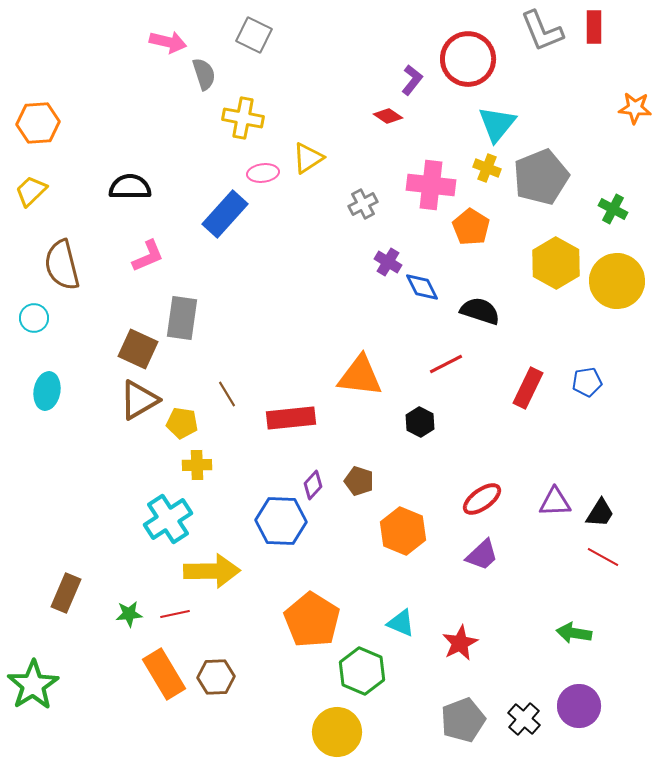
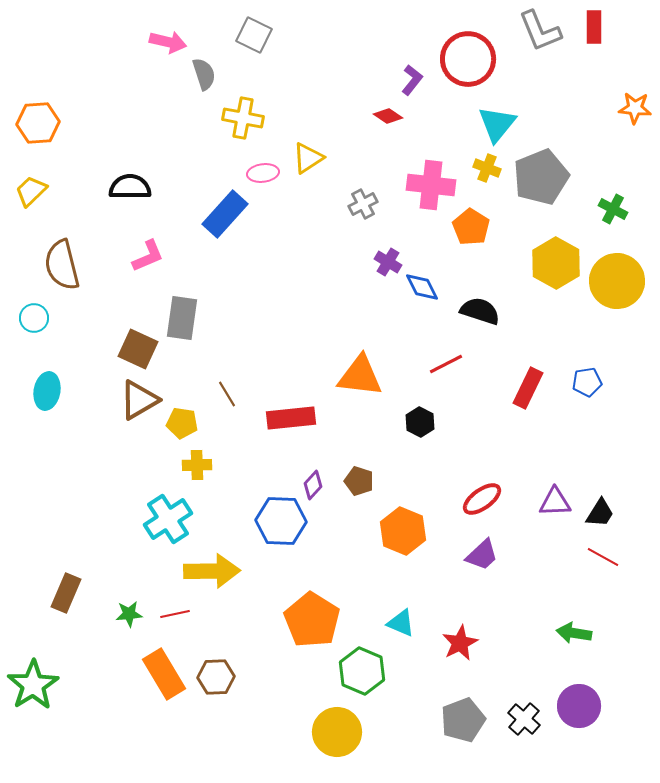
gray L-shape at (542, 31): moved 2 px left
